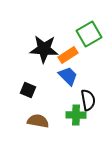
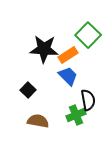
green square: moved 1 px left, 1 px down; rotated 15 degrees counterclockwise
black square: rotated 21 degrees clockwise
green cross: rotated 24 degrees counterclockwise
